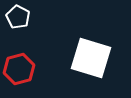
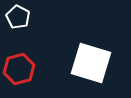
white square: moved 5 px down
